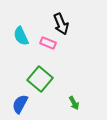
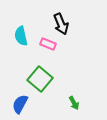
cyan semicircle: rotated 12 degrees clockwise
pink rectangle: moved 1 px down
